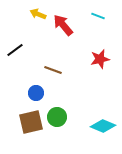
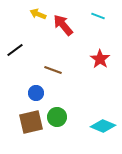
red star: rotated 24 degrees counterclockwise
